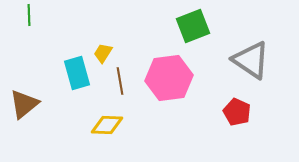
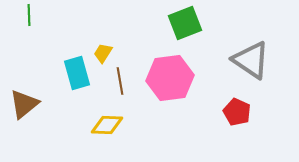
green square: moved 8 px left, 3 px up
pink hexagon: moved 1 px right
